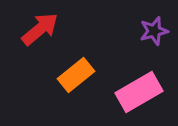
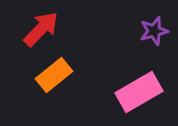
red arrow: moved 1 px right; rotated 6 degrees counterclockwise
orange rectangle: moved 22 px left
